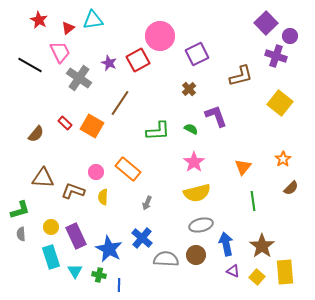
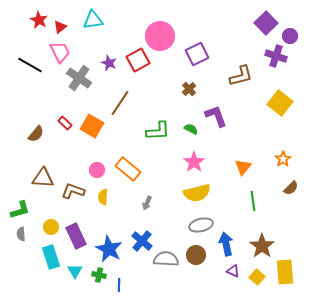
red triangle at (68, 28): moved 8 px left, 1 px up
pink circle at (96, 172): moved 1 px right, 2 px up
blue cross at (142, 238): moved 3 px down
